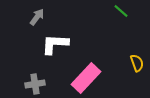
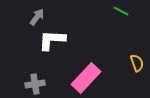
green line: rotated 14 degrees counterclockwise
white L-shape: moved 3 px left, 4 px up
